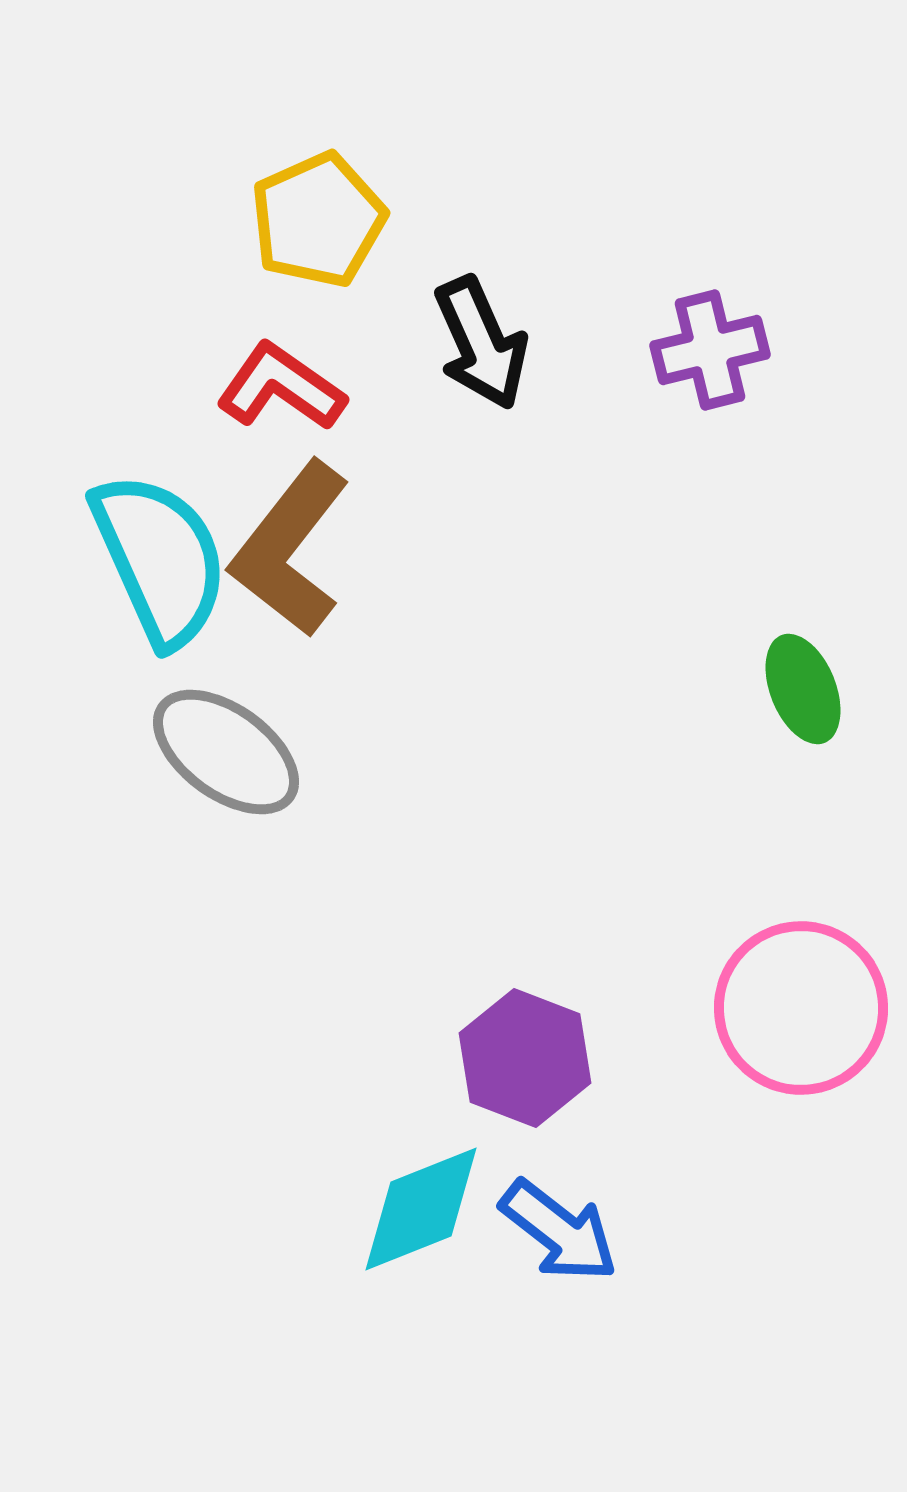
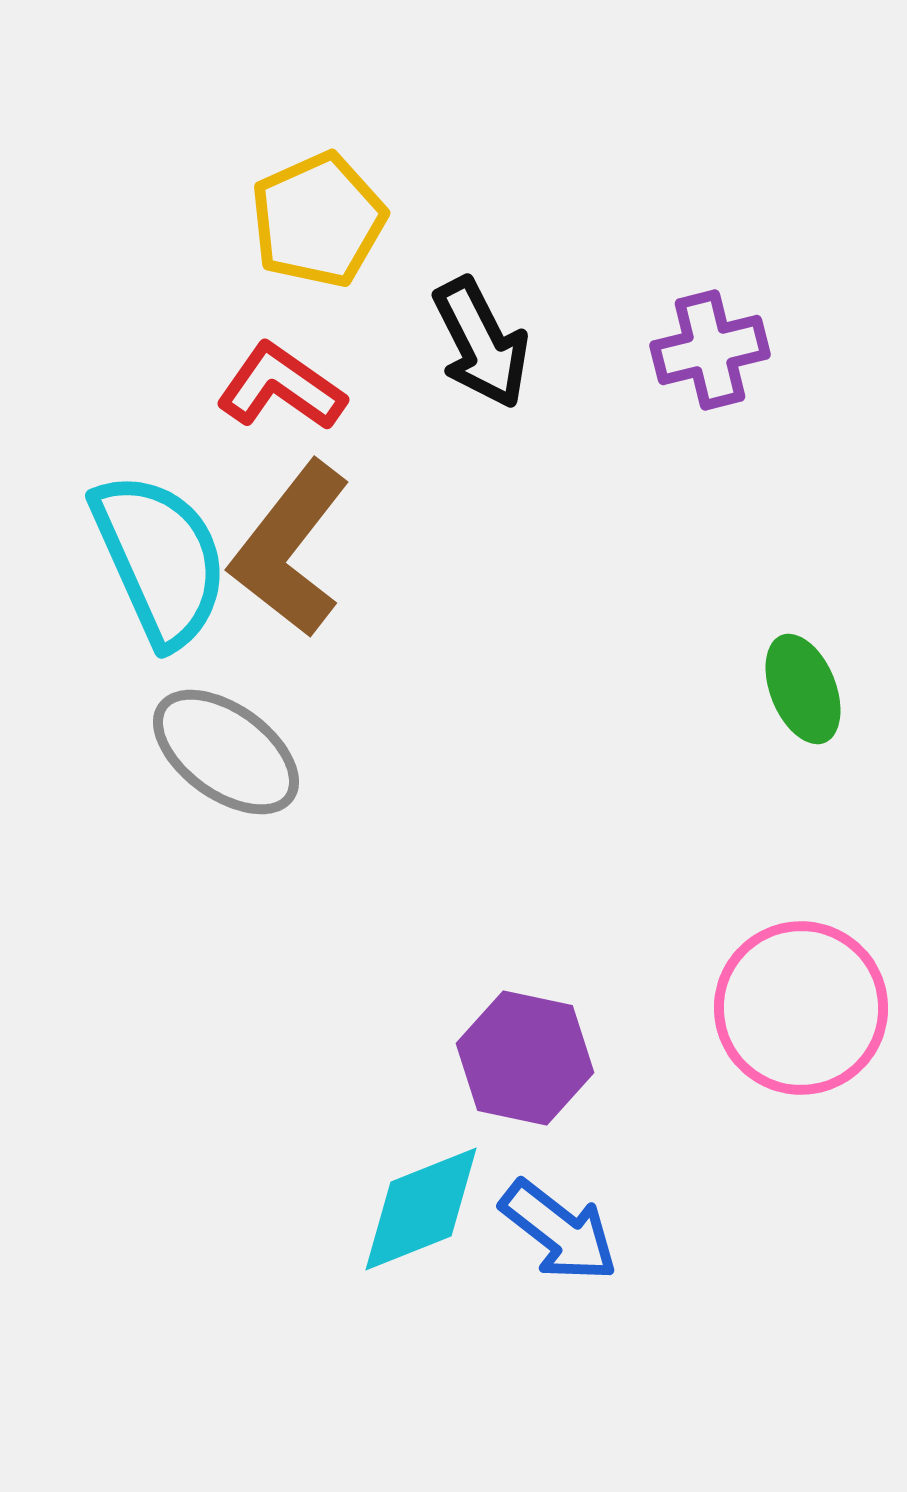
black arrow: rotated 3 degrees counterclockwise
purple hexagon: rotated 9 degrees counterclockwise
